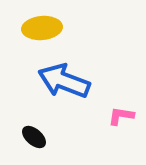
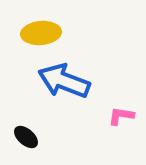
yellow ellipse: moved 1 px left, 5 px down
black ellipse: moved 8 px left
